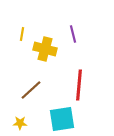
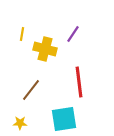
purple line: rotated 48 degrees clockwise
red line: moved 3 px up; rotated 12 degrees counterclockwise
brown line: rotated 10 degrees counterclockwise
cyan square: moved 2 px right
